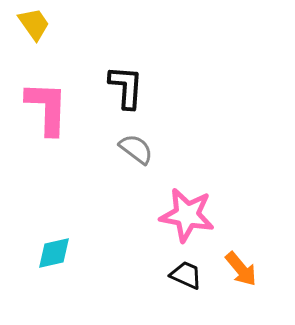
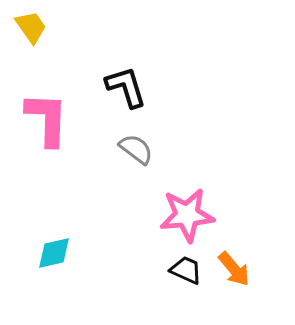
yellow trapezoid: moved 3 px left, 3 px down
black L-shape: rotated 21 degrees counterclockwise
pink L-shape: moved 11 px down
pink star: rotated 16 degrees counterclockwise
orange arrow: moved 7 px left
black trapezoid: moved 5 px up
